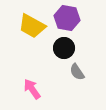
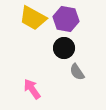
purple hexagon: moved 1 px left, 1 px down
yellow trapezoid: moved 1 px right, 8 px up
